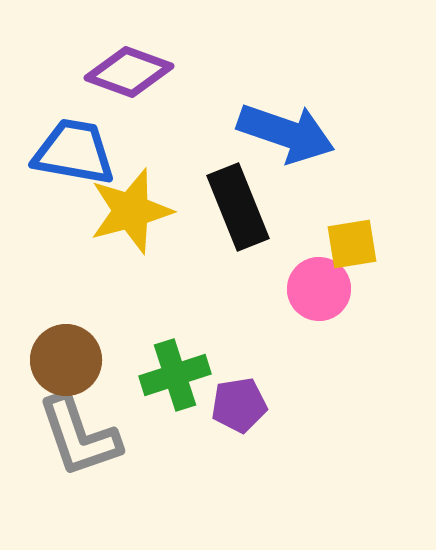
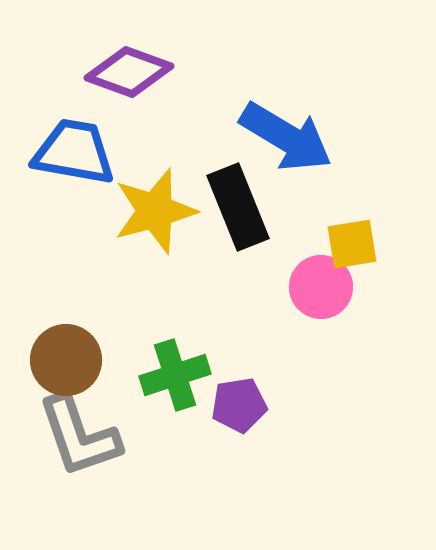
blue arrow: moved 4 px down; rotated 12 degrees clockwise
yellow star: moved 24 px right
pink circle: moved 2 px right, 2 px up
